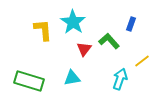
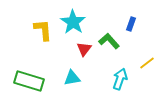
yellow line: moved 5 px right, 2 px down
